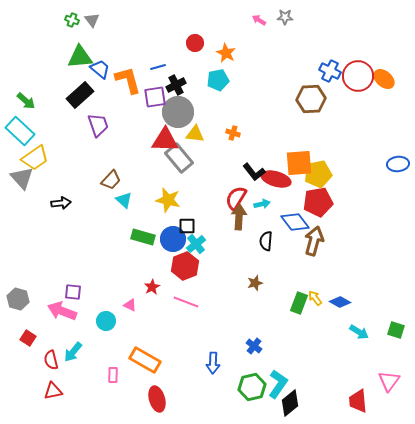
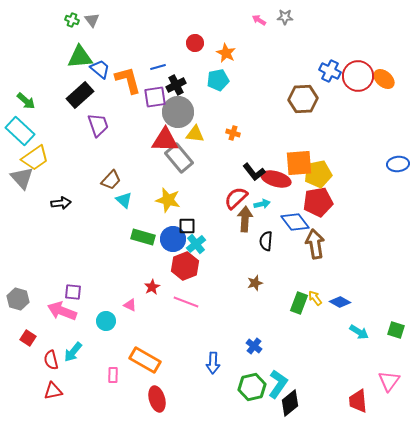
brown hexagon at (311, 99): moved 8 px left
red semicircle at (236, 198): rotated 15 degrees clockwise
brown arrow at (239, 217): moved 6 px right, 2 px down
brown arrow at (314, 241): moved 1 px right, 3 px down; rotated 24 degrees counterclockwise
